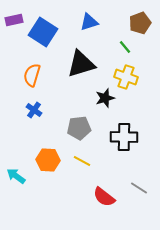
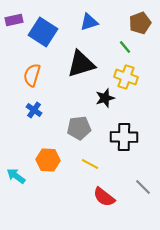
yellow line: moved 8 px right, 3 px down
gray line: moved 4 px right, 1 px up; rotated 12 degrees clockwise
